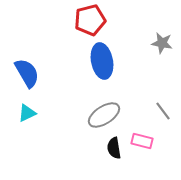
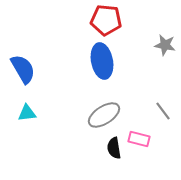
red pentagon: moved 16 px right; rotated 20 degrees clockwise
gray star: moved 3 px right, 2 px down
blue semicircle: moved 4 px left, 4 px up
cyan triangle: rotated 18 degrees clockwise
pink rectangle: moved 3 px left, 2 px up
